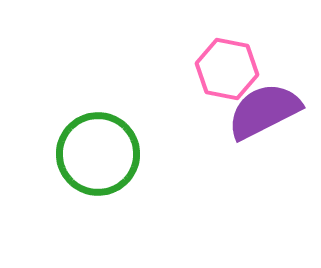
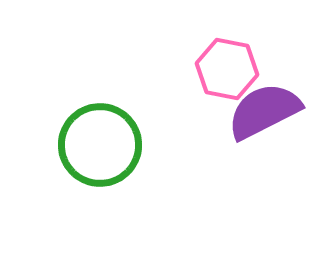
green circle: moved 2 px right, 9 px up
